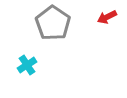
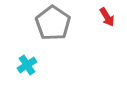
red arrow: rotated 96 degrees counterclockwise
